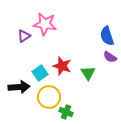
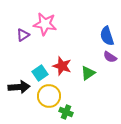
purple triangle: moved 1 px left, 1 px up
green triangle: rotated 28 degrees clockwise
yellow circle: moved 1 px up
